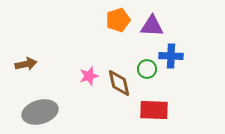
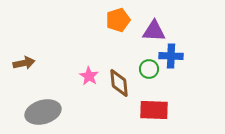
purple triangle: moved 2 px right, 5 px down
brown arrow: moved 2 px left, 1 px up
green circle: moved 2 px right
pink star: rotated 24 degrees counterclockwise
brown diamond: rotated 8 degrees clockwise
gray ellipse: moved 3 px right
